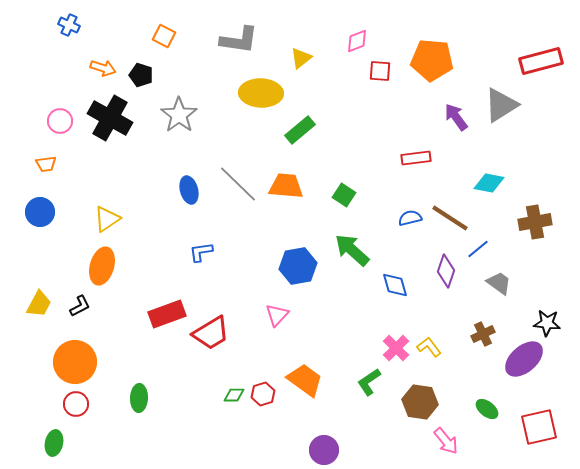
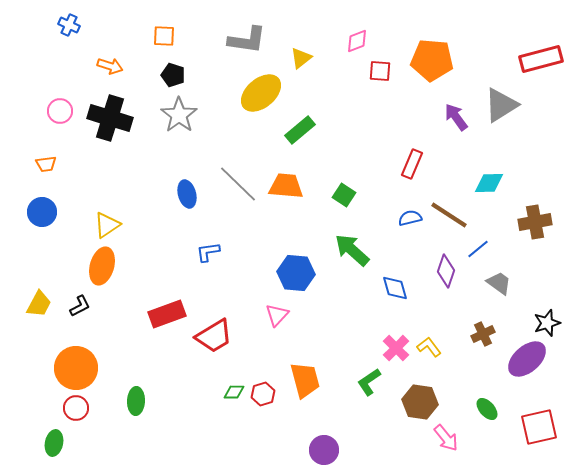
orange square at (164, 36): rotated 25 degrees counterclockwise
gray L-shape at (239, 40): moved 8 px right
red rectangle at (541, 61): moved 2 px up
orange arrow at (103, 68): moved 7 px right, 2 px up
black pentagon at (141, 75): moved 32 px right
yellow ellipse at (261, 93): rotated 42 degrees counterclockwise
black cross at (110, 118): rotated 12 degrees counterclockwise
pink circle at (60, 121): moved 10 px up
red rectangle at (416, 158): moved 4 px left, 6 px down; rotated 60 degrees counterclockwise
cyan diamond at (489, 183): rotated 12 degrees counterclockwise
blue ellipse at (189, 190): moved 2 px left, 4 px down
blue circle at (40, 212): moved 2 px right
brown line at (450, 218): moved 1 px left, 3 px up
yellow triangle at (107, 219): moved 6 px down
blue L-shape at (201, 252): moved 7 px right
blue hexagon at (298, 266): moved 2 px left, 7 px down; rotated 15 degrees clockwise
blue diamond at (395, 285): moved 3 px down
black star at (547, 323): rotated 24 degrees counterclockwise
red trapezoid at (211, 333): moved 3 px right, 3 px down
purple ellipse at (524, 359): moved 3 px right
orange circle at (75, 362): moved 1 px right, 6 px down
orange trapezoid at (305, 380): rotated 39 degrees clockwise
green diamond at (234, 395): moved 3 px up
green ellipse at (139, 398): moved 3 px left, 3 px down
red circle at (76, 404): moved 4 px down
green ellipse at (487, 409): rotated 10 degrees clockwise
pink arrow at (446, 441): moved 3 px up
